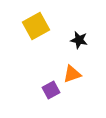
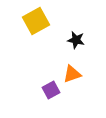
yellow square: moved 5 px up
black star: moved 3 px left
